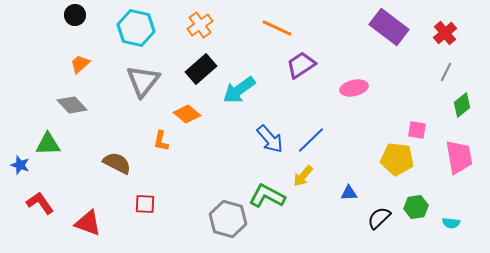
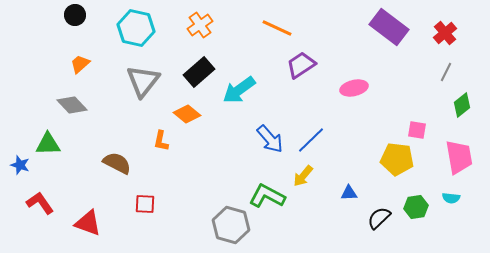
black rectangle: moved 2 px left, 3 px down
gray hexagon: moved 3 px right, 6 px down
cyan semicircle: moved 25 px up
